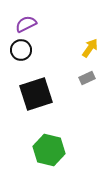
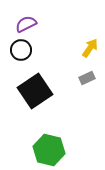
black square: moved 1 px left, 3 px up; rotated 16 degrees counterclockwise
